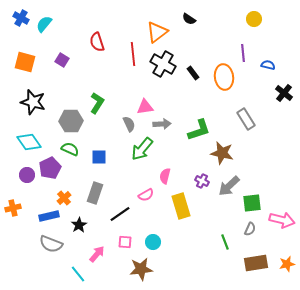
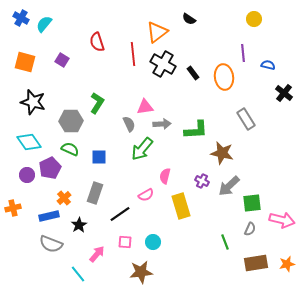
green L-shape at (199, 130): moved 3 px left; rotated 15 degrees clockwise
brown star at (141, 269): moved 3 px down
